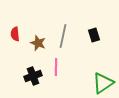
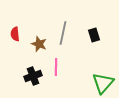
gray line: moved 3 px up
brown star: moved 1 px right, 1 px down
green triangle: rotated 15 degrees counterclockwise
